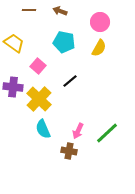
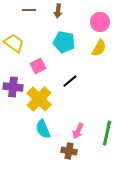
brown arrow: moved 2 px left; rotated 104 degrees counterclockwise
pink square: rotated 21 degrees clockwise
green line: rotated 35 degrees counterclockwise
